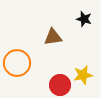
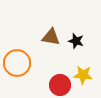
black star: moved 8 px left, 22 px down
brown triangle: moved 2 px left; rotated 18 degrees clockwise
yellow star: rotated 18 degrees clockwise
